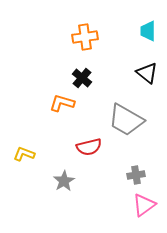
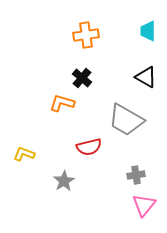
orange cross: moved 1 px right, 2 px up
black triangle: moved 1 px left, 4 px down; rotated 10 degrees counterclockwise
pink triangle: rotated 15 degrees counterclockwise
